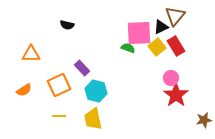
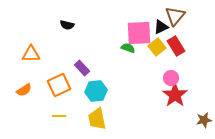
cyan hexagon: rotated 20 degrees counterclockwise
red star: moved 1 px left
yellow trapezoid: moved 4 px right
